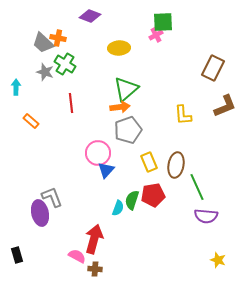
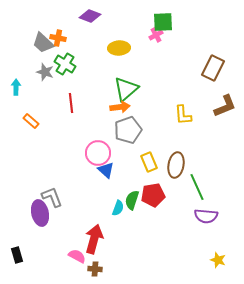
blue triangle: rotated 30 degrees counterclockwise
